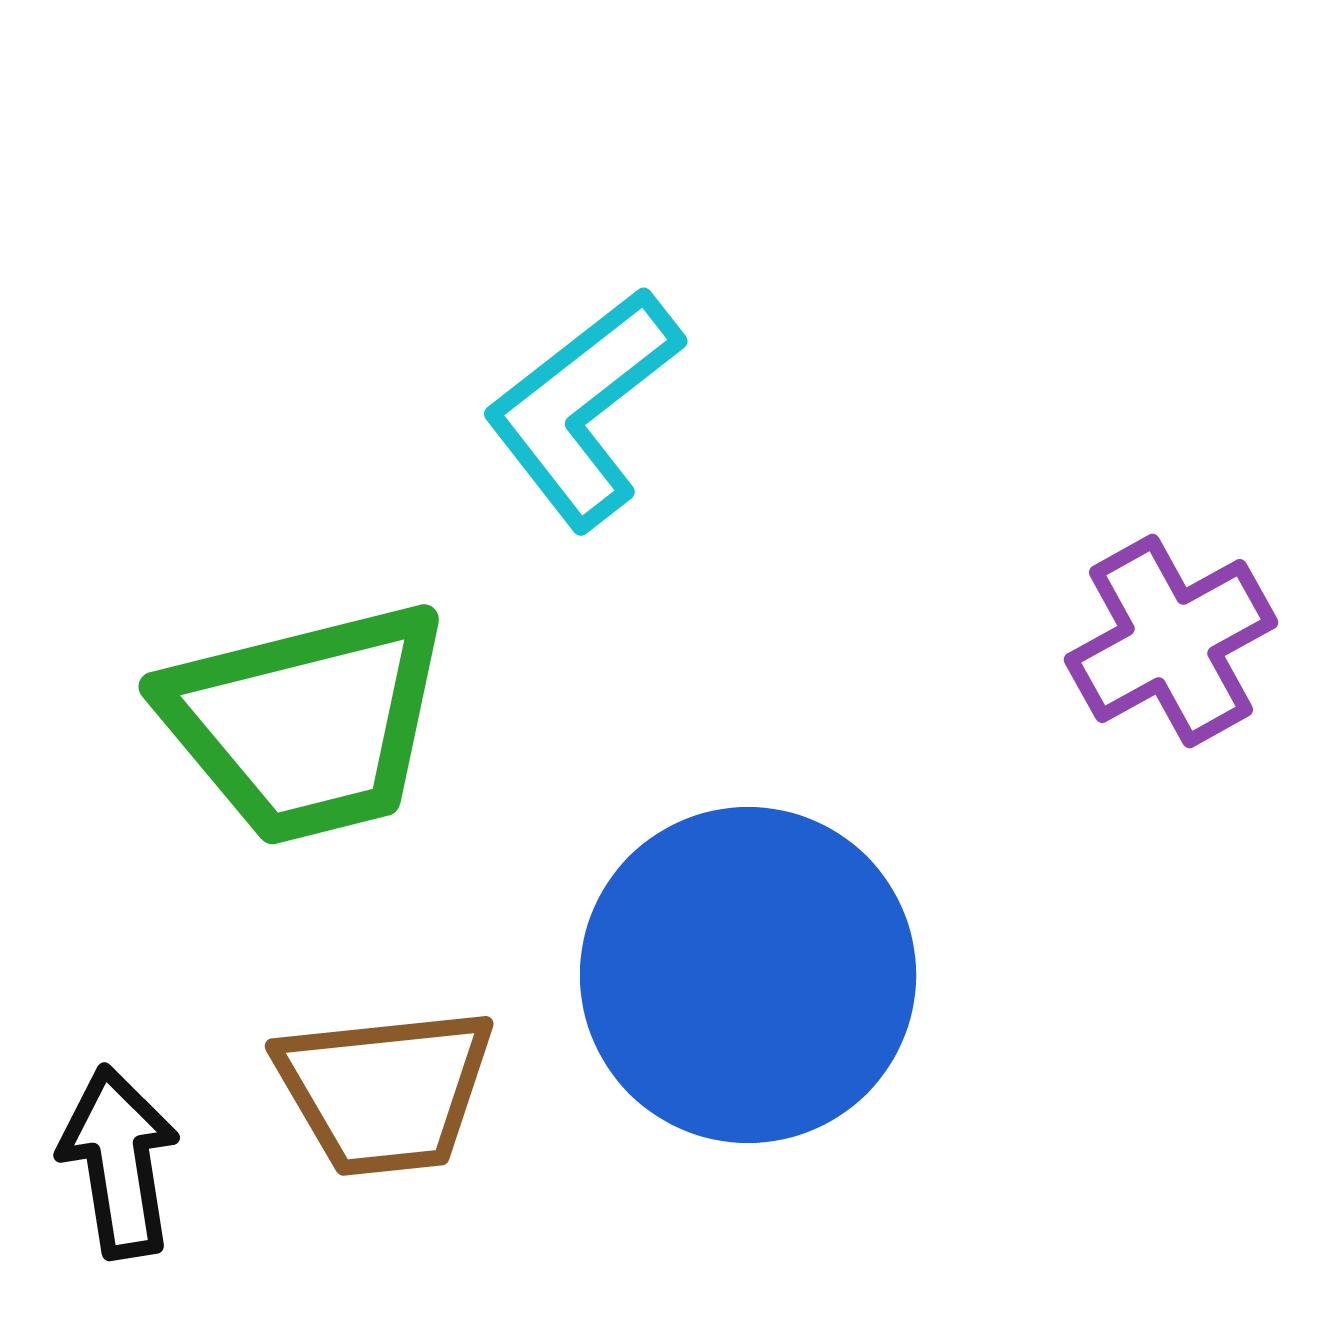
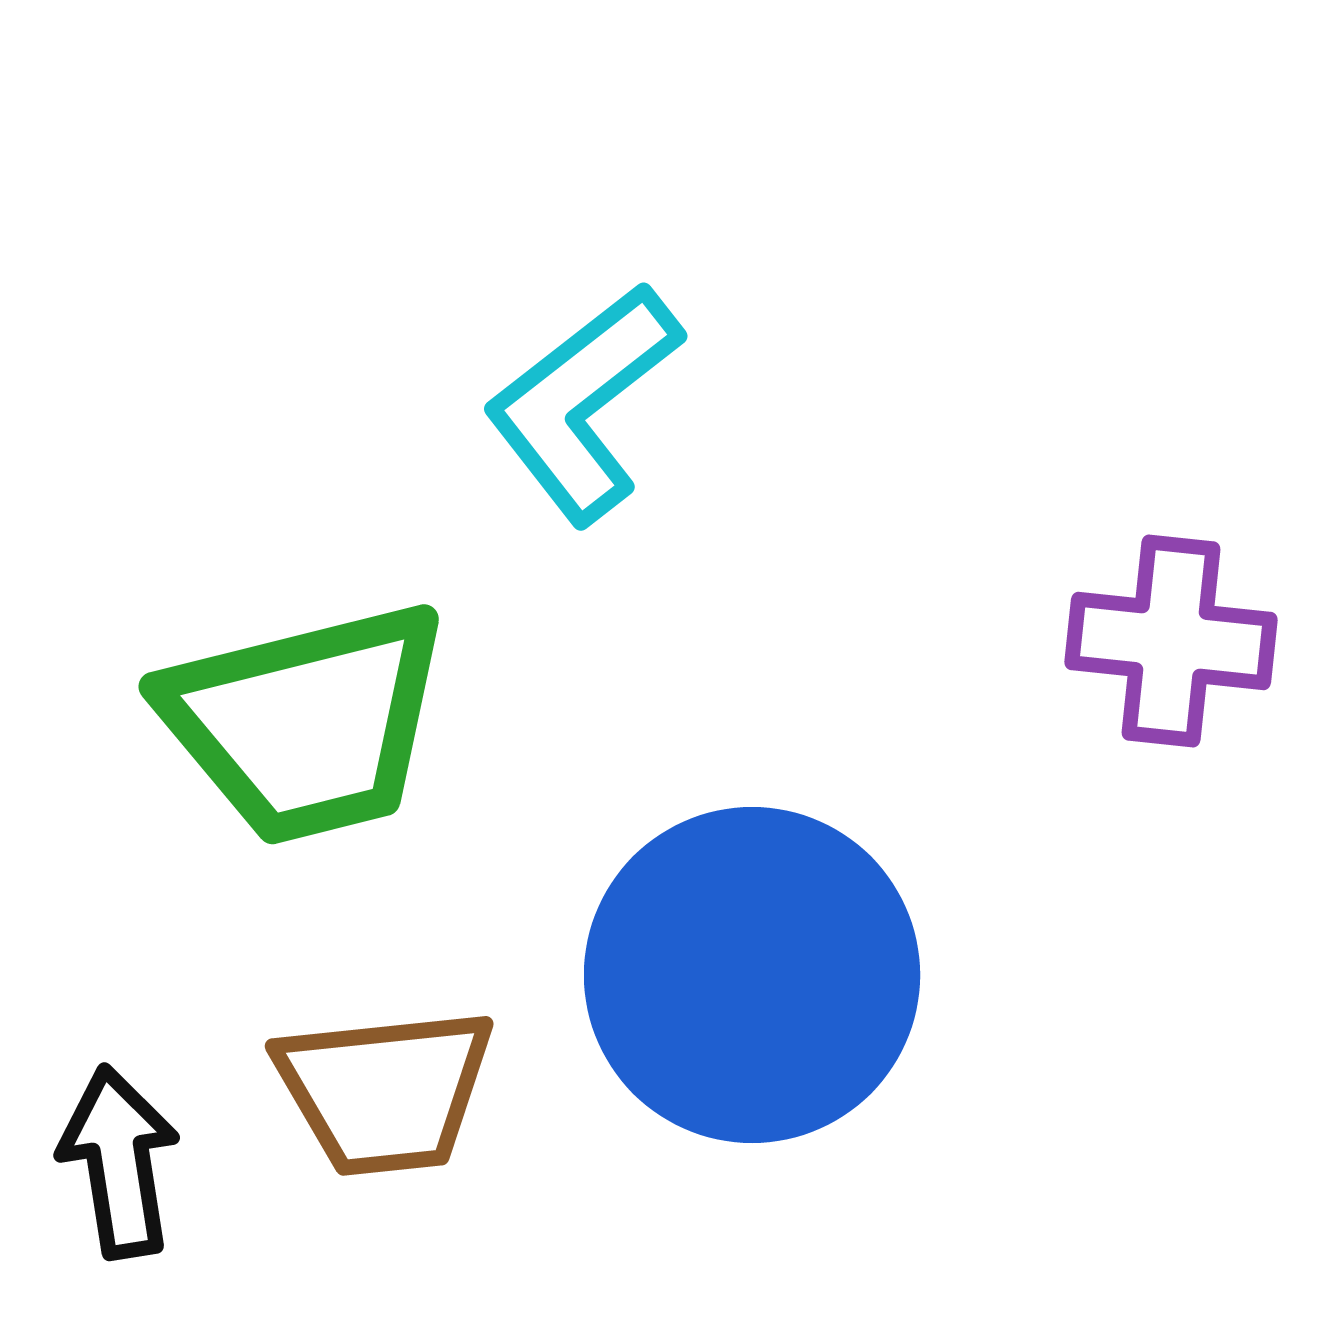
cyan L-shape: moved 5 px up
purple cross: rotated 35 degrees clockwise
blue circle: moved 4 px right
